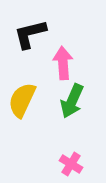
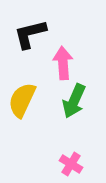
green arrow: moved 2 px right
